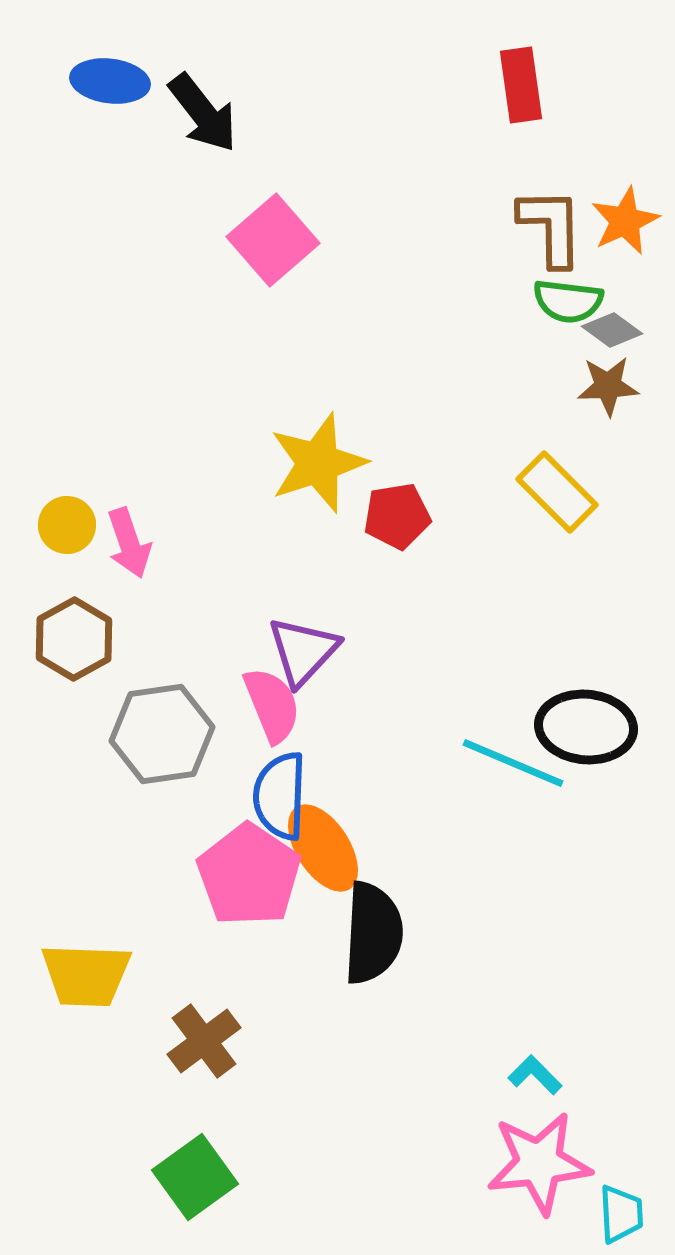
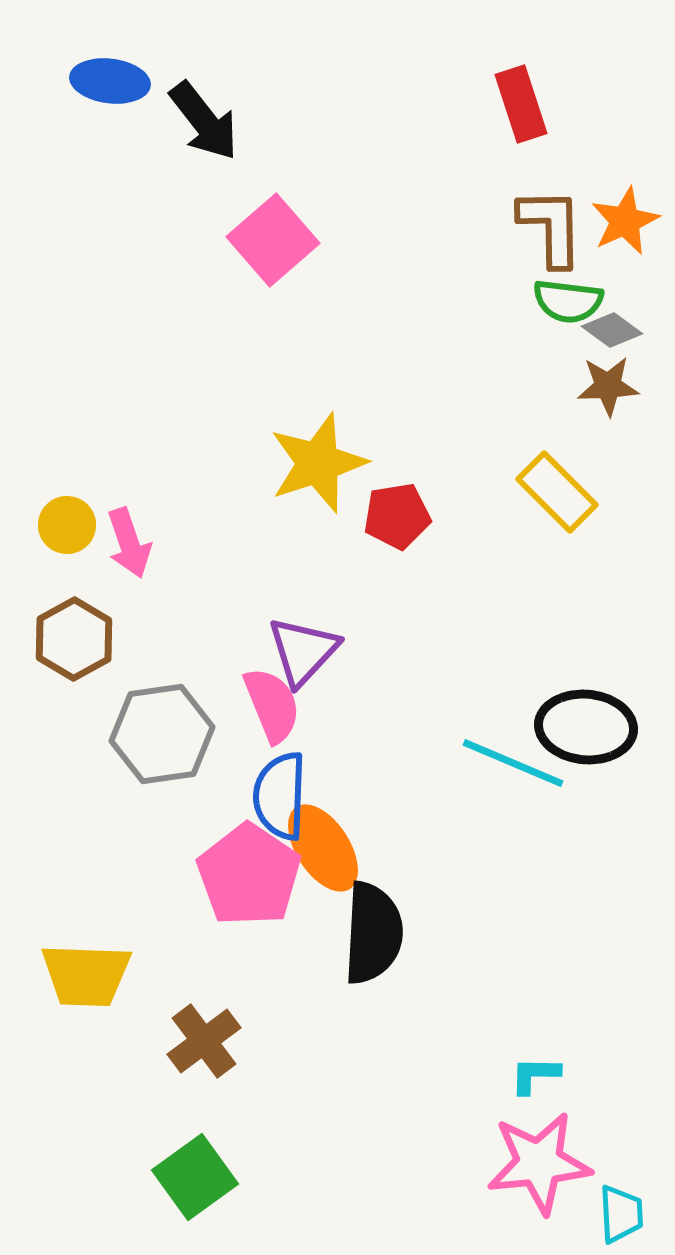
red rectangle: moved 19 px down; rotated 10 degrees counterclockwise
black arrow: moved 1 px right, 8 px down
cyan L-shape: rotated 44 degrees counterclockwise
